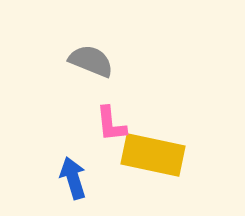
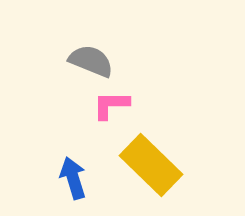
pink L-shape: moved 19 px up; rotated 96 degrees clockwise
yellow rectangle: moved 2 px left, 10 px down; rotated 32 degrees clockwise
